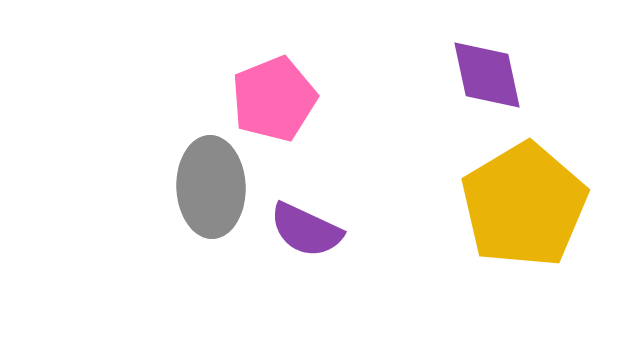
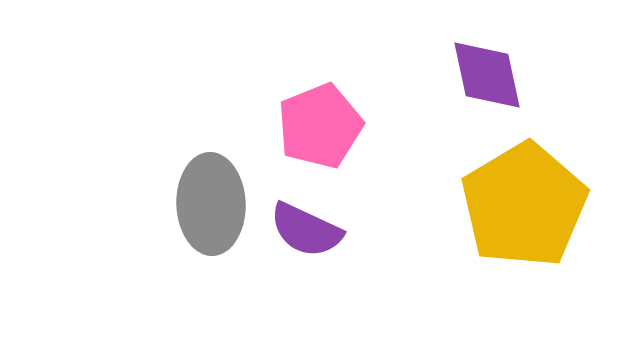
pink pentagon: moved 46 px right, 27 px down
gray ellipse: moved 17 px down
